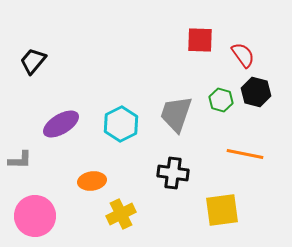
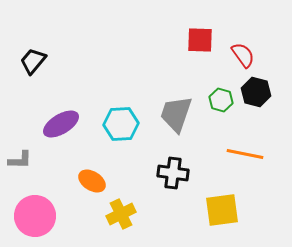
cyan hexagon: rotated 24 degrees clockwise
orange ellipse: rotated 40 degrees clockwise
